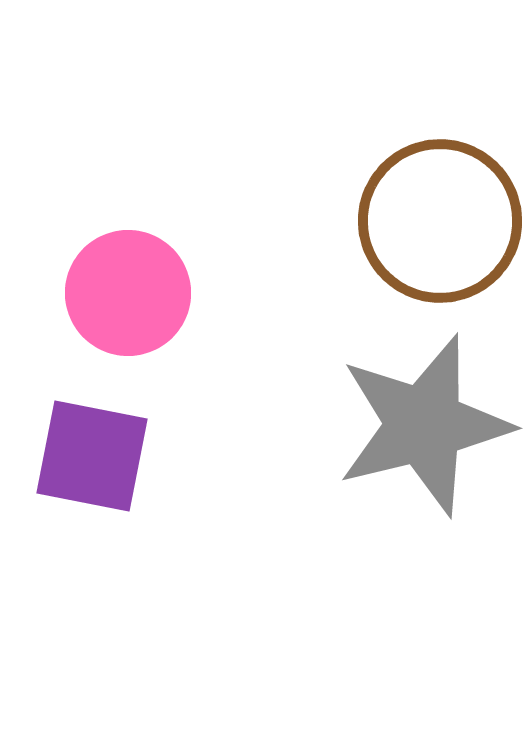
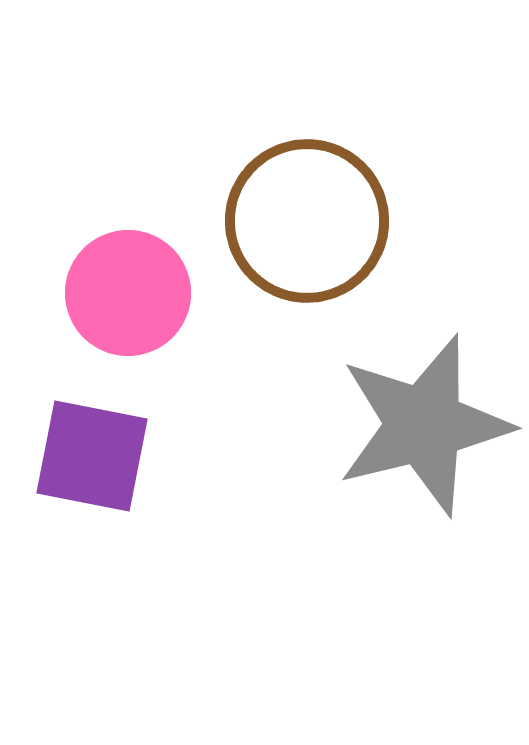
brown circle: moved 133 px left
